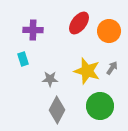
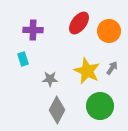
yellow star: rotated 8 degrees clockwise
